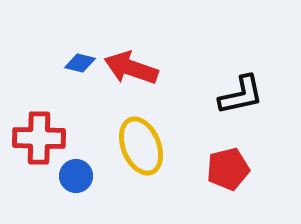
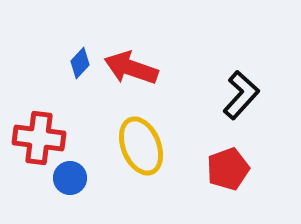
blue diamond: rotated 60 degrees counterclockwise
black L-shape: rotated 36 degrees counterclockwise
red cross: rotated 6 degrees clockwise
red pentagon: rotated 6 degrees counterclockwise
blue circle: moved 6 px left, 2 px down
